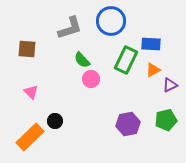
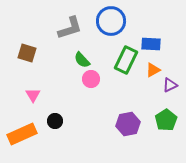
brown square: moved 4 px down; rotated 12 degrees clockwise
pink triangle: moved 2 px right, 3 px down; rotated 14 degrees clockwise
green pentagon: rotated 20 degrees counterclockwise
orange rectangle: moved 8 px left, 3 px up; rotated 20 degrees clockwise
